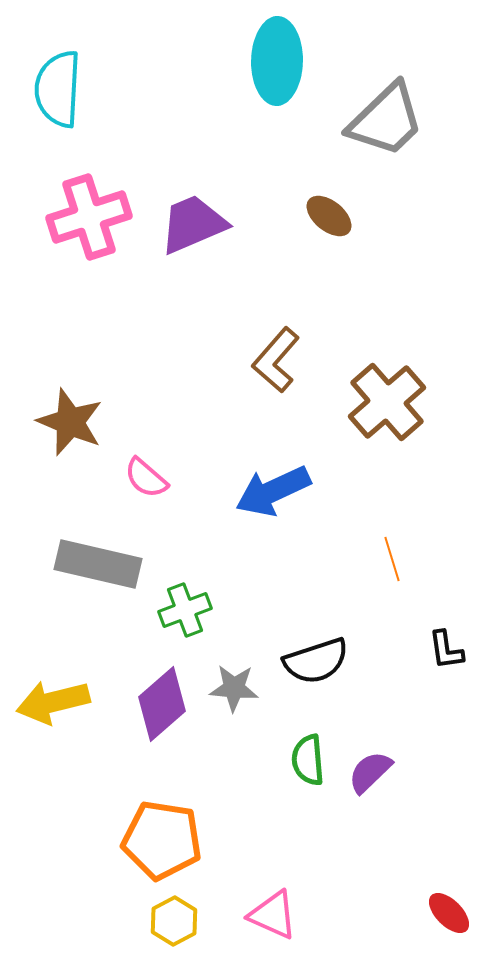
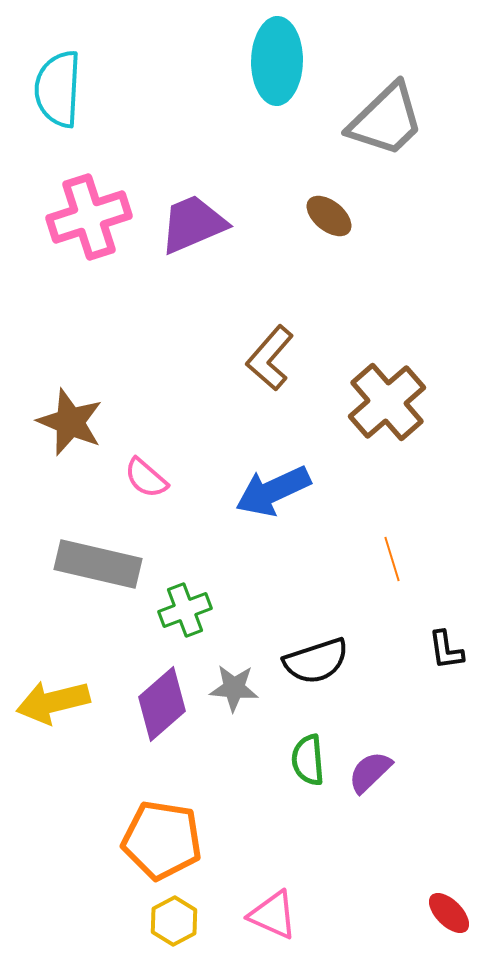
brown L-shape: moved 6 px left, 2 px up
